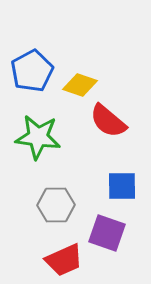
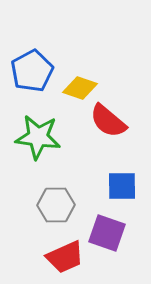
yellow diamond: moved 3 px down
red trapezoid: moved 1 px right, 3 px up
